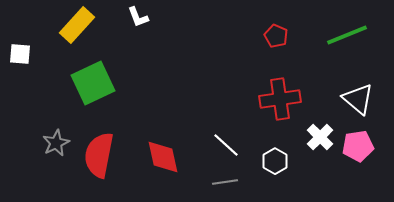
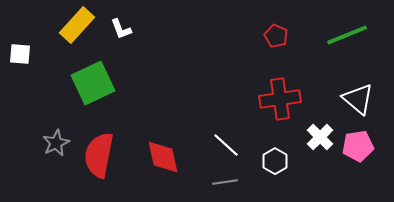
white L-shape: moved 17 px left, 12 px down
